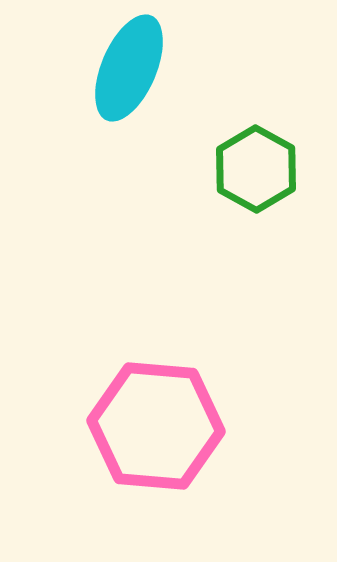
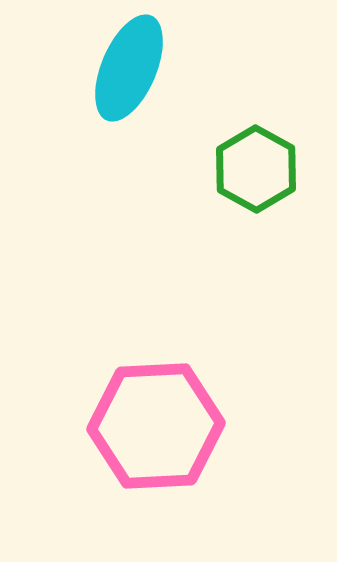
pink hexagon: rotated 8 degrees counterclockwise
